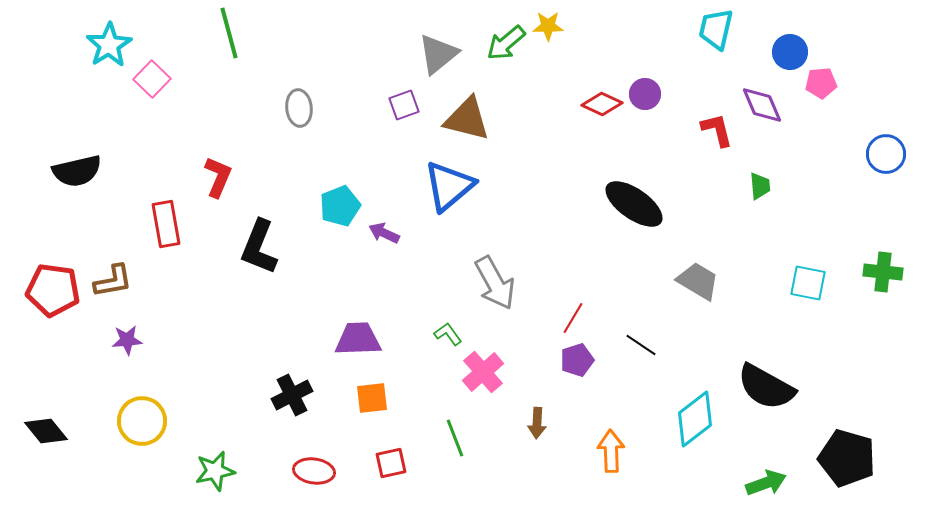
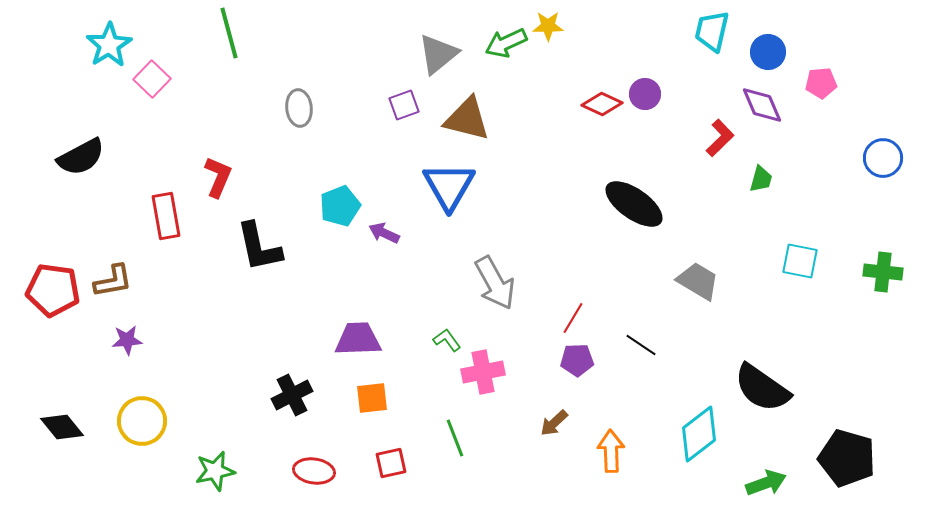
cyan trapezoid at (716, 29): moved 4 px left, 2 px down
green arrow at (506, 43): rotated 15 degrees clockwise
blue circle at (790, 52): moved 22 px left
red L-shape at (717, 130): moved 3 px right, 8 px down; rotated 60 degrees clockwise
blue circle at (886, 154): moved 3 px left, 4 px down
black semicircle at (77, 171): moved 4 px right, 14 px up; rotated 15 degrees counterclockwise
blue triangle at (449, 186): rotated 20 degrees counterclockwise
green trapezoid at (760, 186): moved 1 px right, 7 px up; rotated 20 degrees clockwise
red rectangle at (166, 224): moved 8 px up
black L-shape at (259, 247): rotated 34 degrees counterclockwise
cyan square at (808, 283): moved 8 px left, 22 px up
green L-shape at (448, 334): moved 1 px left, 6 px down
purple pentagon at (577, 360): rotated 16 degrees clockwise
pink cross at (483, 372): rotated 30 degrees clockwise
black semicircle at (766, 387): moved 4 px left, 1 px down; rotated 6 degrees clockwise
cyan diamond at (695, 419): moved 4 px right, 15 px down
brown arrow at (537, 423): moved 17 px right; rotated 44 degrees clockwise
black diamond at (46, 431): moved 16 px right, 4 px up
